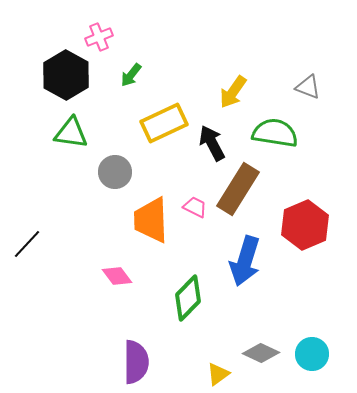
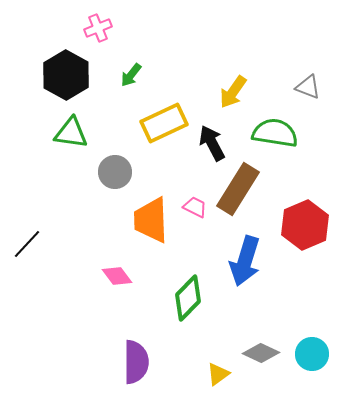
pink cross: moved 1 px left, 9 px up
